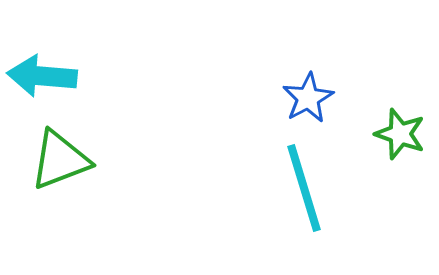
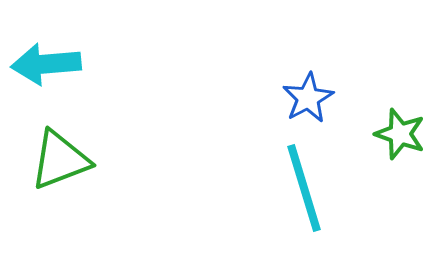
cyan arrow: moved 4 px right, 12 px up; rotated 10 degrees counterclockwise
